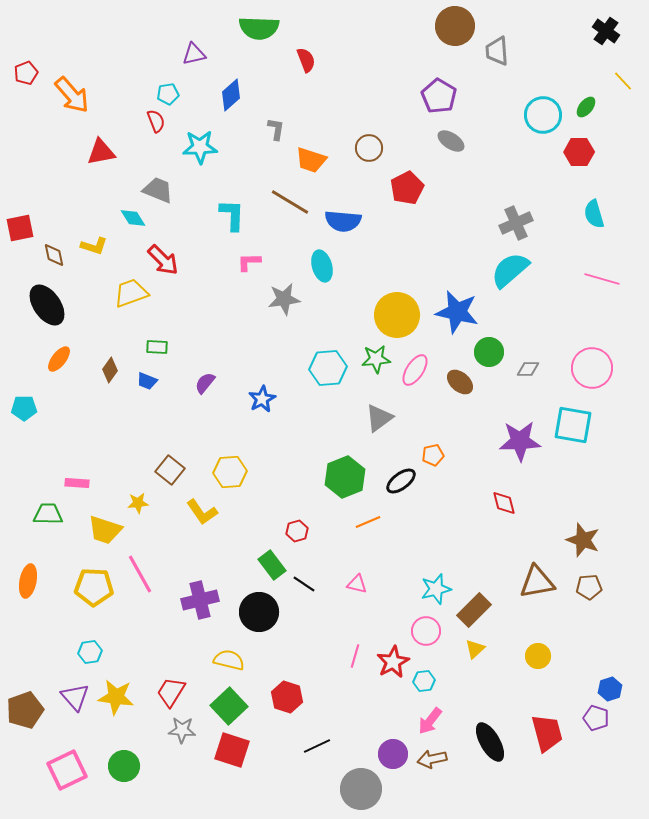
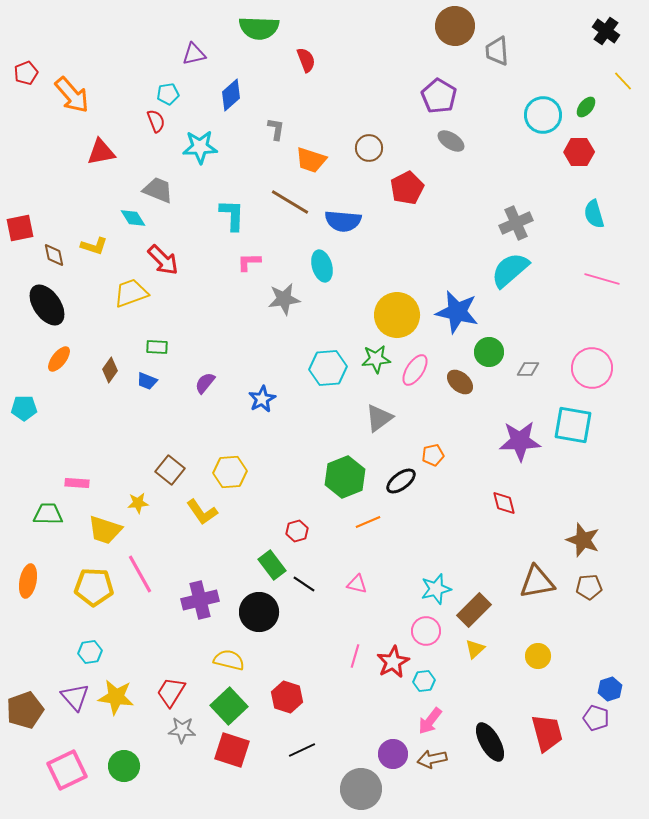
black line at (317, 746): moved 15 px left, 4 px down
